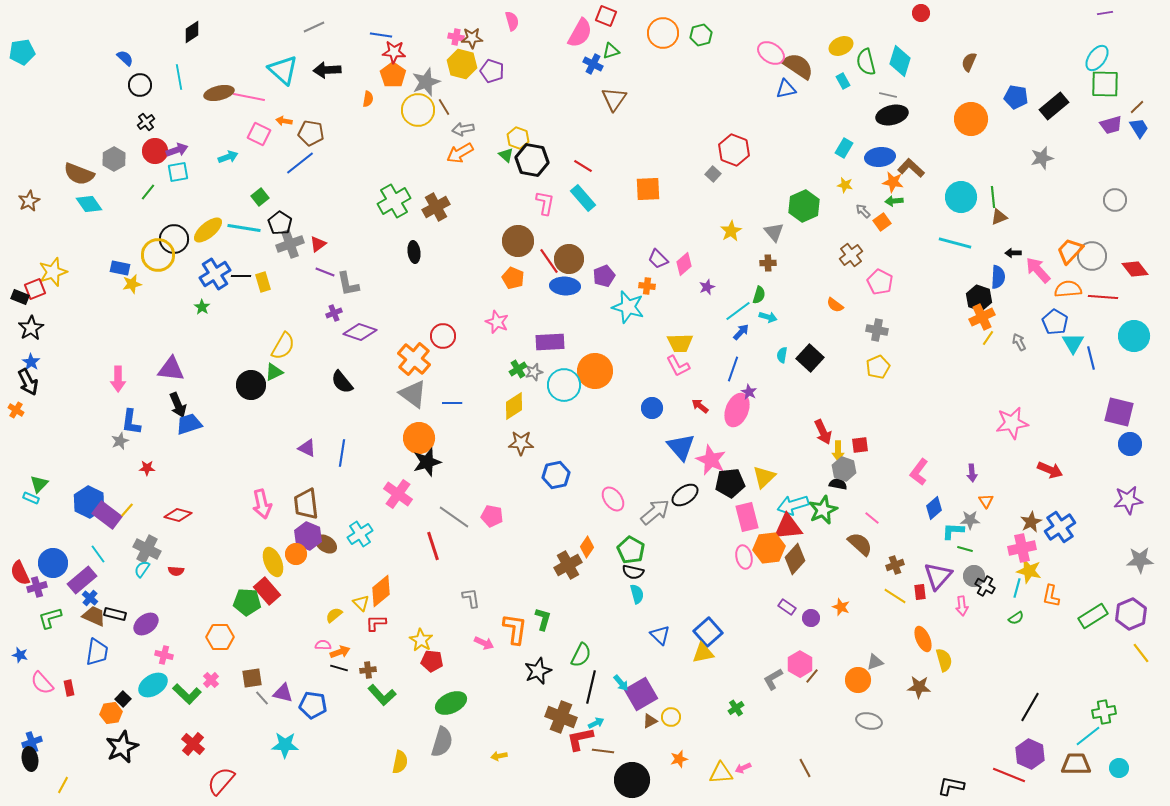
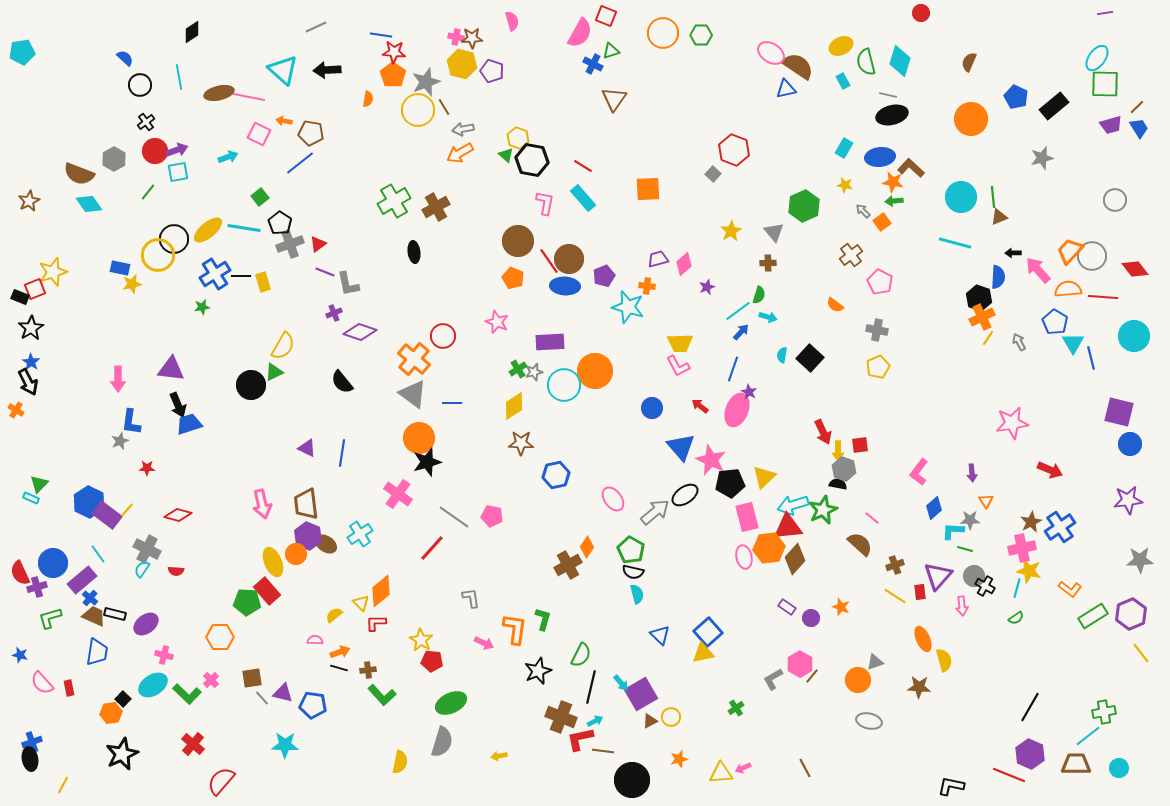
gray line at (314, 27): moved 2 px right
green hexagon at (701, 35): rotated 15 degrees clockwise
blue pentagon at (1016, 97): rotated 15 degrees clockwise
purple trapezoid at (658, 259): rotated 120 degrees clockwise
green star at (202, 307): rotated 28 degrees clockwise
red line at (433, 546): moved 1 px left, 2 px down; rotated 60 degrees clockwise
orange L-shape at (1051, 596): moved 19 px right, 7 px up; rotated 65 degrees counterclockwise
pink semicircle at (323, 645): moved 8 px left, 5 px up
cyan arrow at (596, 723): moved 1 px left, 2 px up
black star at (122, 747): moved 7 px down
